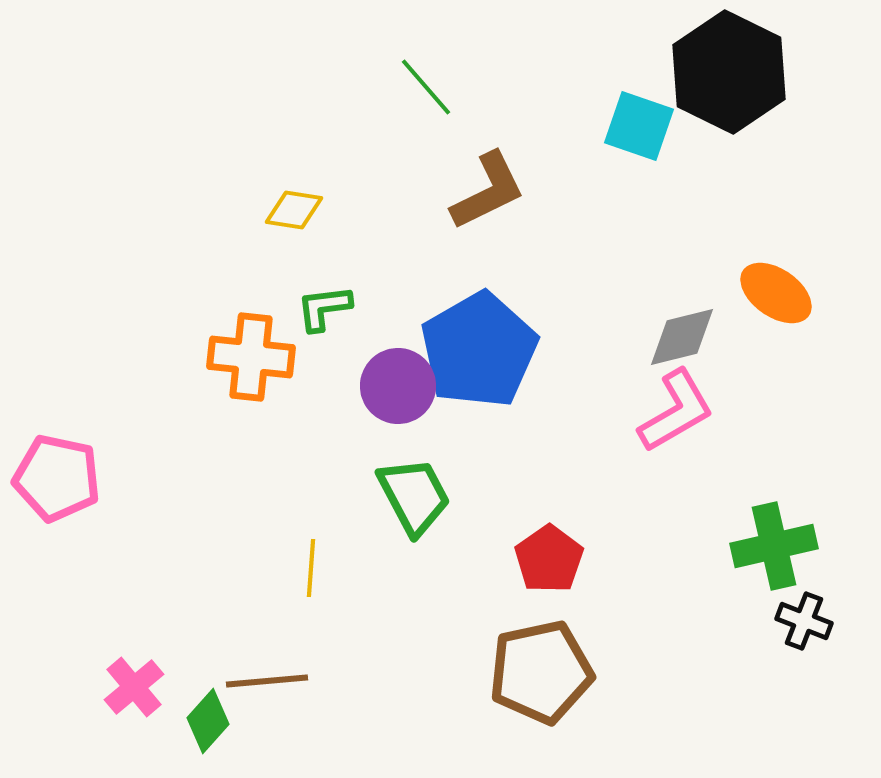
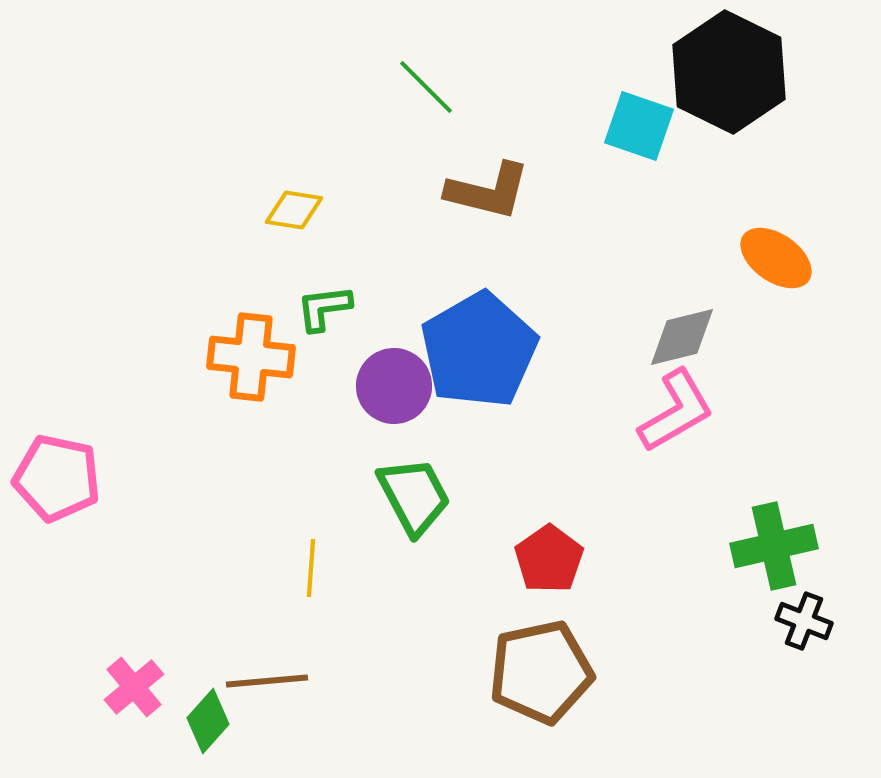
green line: rotated 4 degrees counterclockwise
brown L-shape: rotated 40 degrees clockwise
orange ellipse: moved 35 px up
purple circle: moved 4 px left
